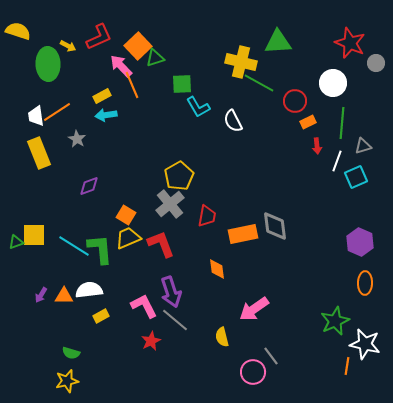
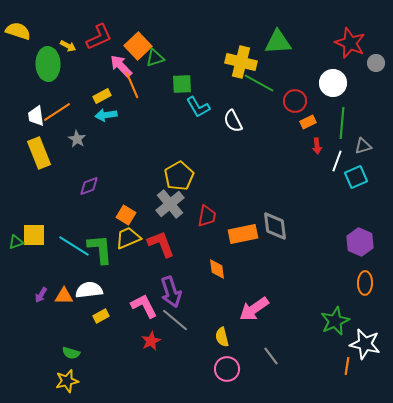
pink circle at (253, 372): moved 26 px left, 3 px up
